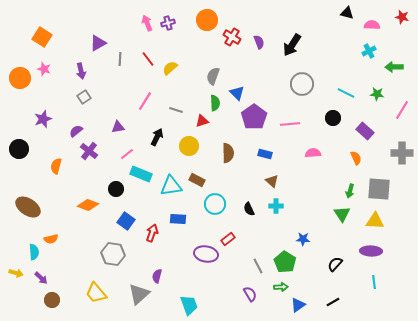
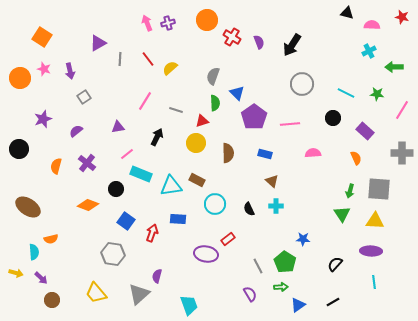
purple arrow at (81, 71): moved 11 px left
yellow circle at (189, 146): moved 7 px right, 3 px up
purple cross at (89, 151): moved 2 px left, 12 px down
